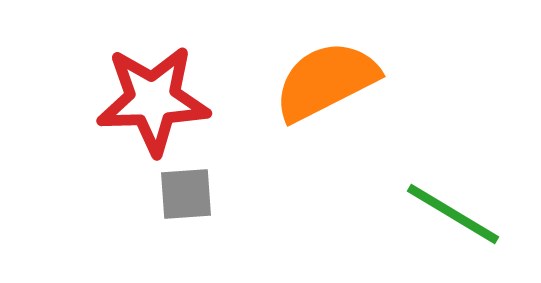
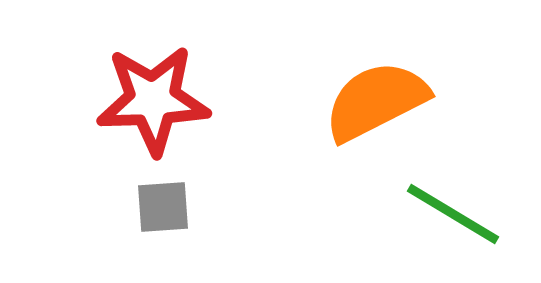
orange semicircle: moved 50 px right, 20 px down
gray square: moved 23 px left, 13 px down
